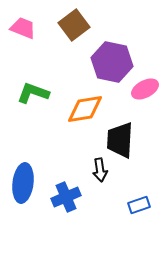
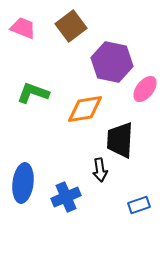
brown square: moved 3 px left, 1 px down
pink ellipse: rotated 24 degrees counterclockwise
